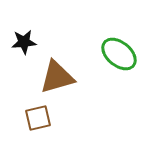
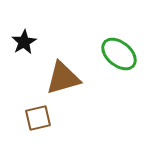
black star: rotated 25 degrees counterclockwise
brown triangle: moved 6 px right, 1 px down
